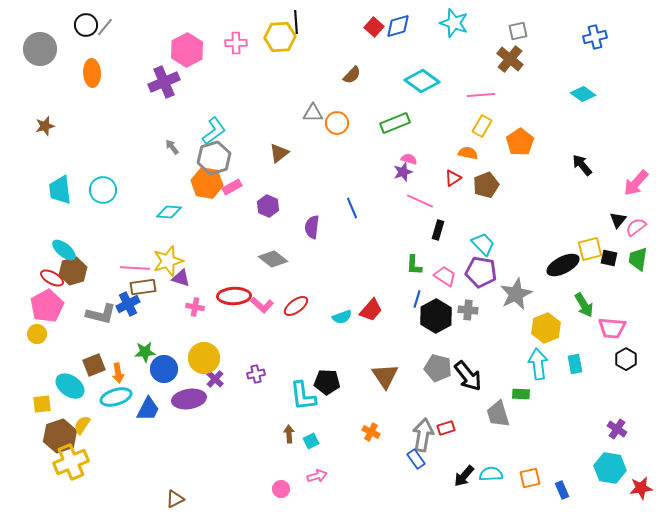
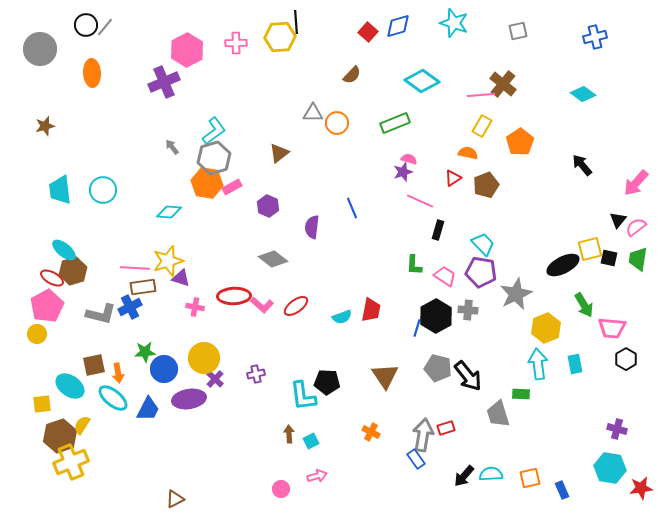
red square at (374, 27): moved 6 px left, 5 px down
brown cross at (510, 59): moved 7 px left, 25 px down
blue line at (417, 299): moved 29 px down
blue cross at (128, 304): moved 2 px right, 3 px down
red trapezoid at (371, 310): rotated 30 degrees counterclockwise
brown square at (94, 365): rotated 10 degrees clockwise
cyan ellipse at (116, 397): moved 3 px left, 1 px down; rotated 56 degrees clockwise
purple cross at (617, 429): rotated 18 degrees counterclockwise
